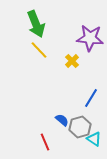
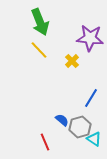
green arrow: moved 4 px right, 2 px up
